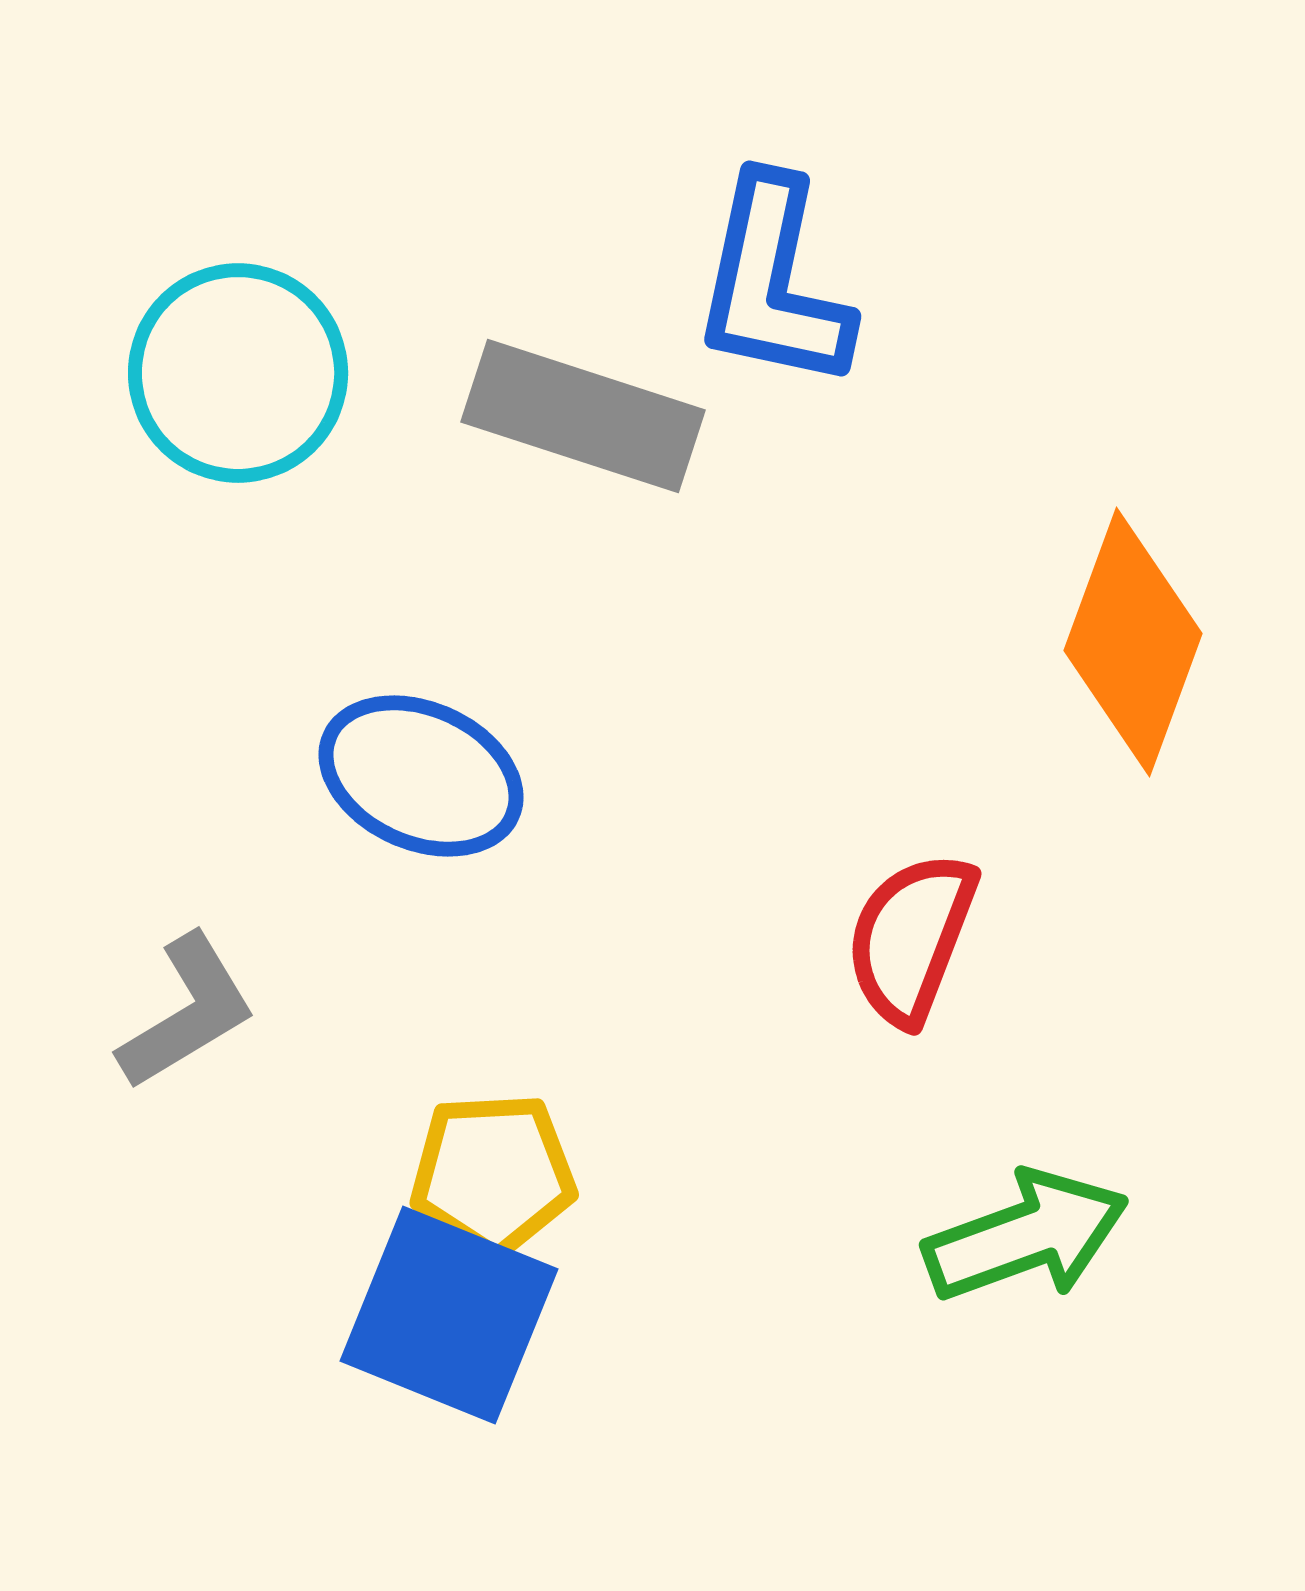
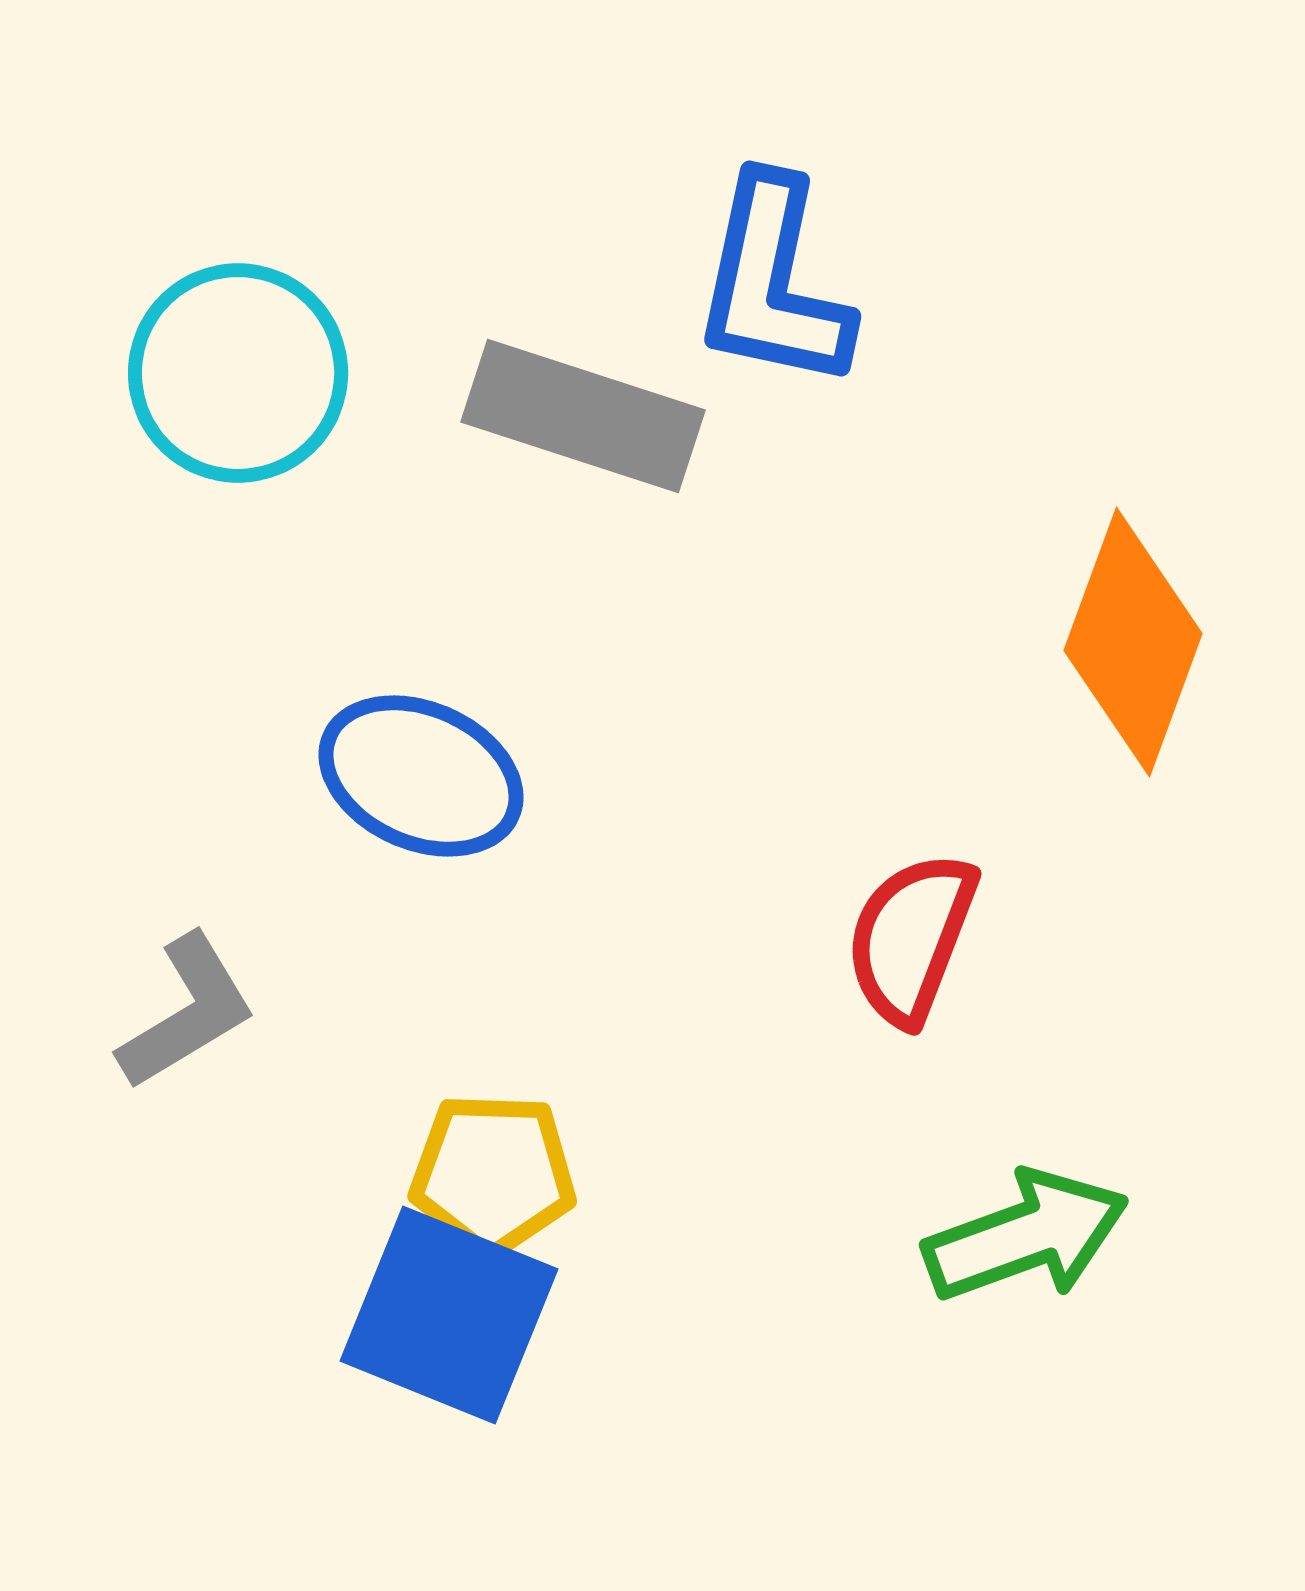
yellow pentagon: rotated 5 degrees clockwise
